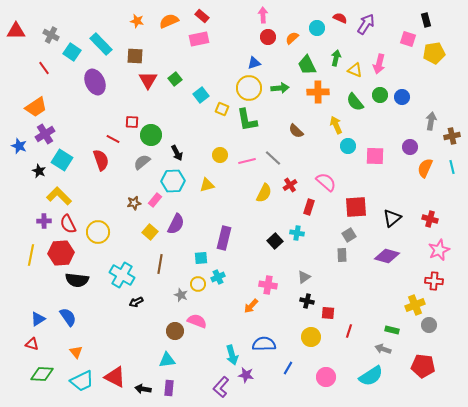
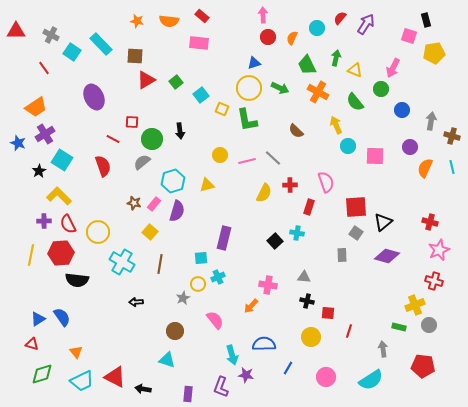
red semicircle at (340, 18): rotated 72 degrees counterclockwise
orange semicircle at (169, 21): rotated 150 degrees counterclockwise
orange semicircle at (292, 38): rotated 24 degrees counterclockwise
pink rectangle at (199, 39): moved 4 px down; rotated 18 degrees clockwise
pink square at (408, 39): moved 1 px right, 3 px up
pink arrow at (379, 64): moved 14 px right, 4 px down; rotated 12 degrees clockwise
green square at (175, 79): moved 1 px right, 3 px down
red triangle at (148, 80): moved 2 px left; rotated 30 degrees clockwise
purple ellipse at (95, 82): moved 1 px left, 15 px down
green arrow at (280, 88): rotated 30 degrees clockwise
orange cross at (318, 92): rotated 30 degrees clockwise
green circle at (380, 95): moved 1 px right, 6 px up
blue circle at (402, 97): moved 13 px down
green circle at (151, 135): moved 1 px right, 4 px down
brown cross at (452, 136): rotated 28 degrees clockwise
blue star at (19, 146): moved 1 px left, 3 px up
black arrow at (177, 153): moved 3 px right, 22 px up; rotated 21 degrees clockwise
red semicircle at (101, 160): moved 2 px right, 6 px down
black star at (39, 171): rotated 16 degrees clockwise
cyan hexagon at (173, 181): rotated 15 degrees counterclockwise
pink semicircle at (326, 182): rotated 30 degrees clockwise
red cross at (290, 185): rotated 32 degrees clockwise
pink rectangle at (155, 200): moved 1 px left, 4 px down
brown star at (134, 203): rotated 24 degrees clockwise
black triangle at (392, 218): moved 9 px left, 4 px down
red cross at (430, 219): moved 3 px down
purple semicircle at (176, 224): moved 1 px right, 13 px up; rotated 10 degrees counterclockwise
gray square at (349, 235): moved 7 px right, 2 px up; rotated 24 degrees counterclockwise
cyan cross at (122, 275): moved 13 px up
gray triangle at (304, 277): rotated 40 degrees clockwise
red cross at (434, 281): rotated 12 degrees clockwise
gray star at (181, 295): moved 2 px right, 3 px down; rotated 24 degrees clockwise
black arrow at (136, 302): rotated 24 degrees clockwise
blue semicircle at (68, 317): moved 6 px left
pink semicircle at (197, 321): moved 18 px right, 1 px up; rotated 30 degrees clockwise
green rectangle at (392, 330): moved 7 px right, 3 px up
gray arrow at (383, 349): rotated 63 degrees clockwise
cyan triangle at (167, 360): rotated 24 degrees clockwise
green diamond at (42, 374): rotated 20 degrees counterclockwise
cyan semicircle at (371, 376): moved 4 px down
purple L-shape at (221, 387): rotated 20 degrees counterclockwise
purple rectangle at (169, 388): moved 19 px right, 6 px down
